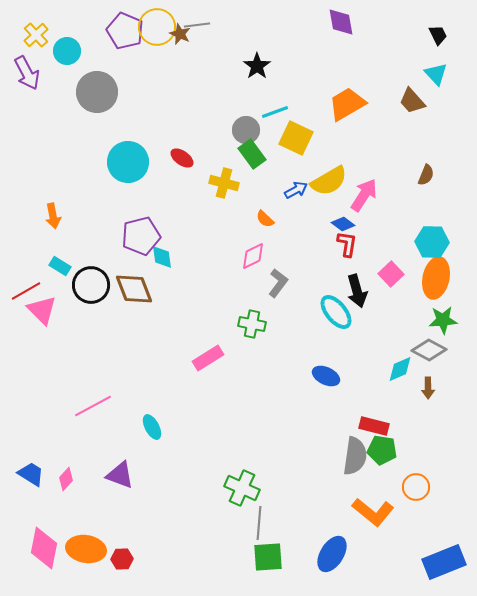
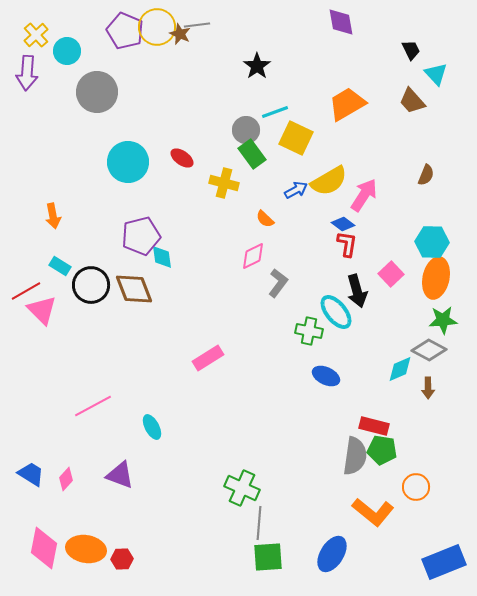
black trapezoid at (438, 35): moved 27 px left, 15 px down
purple arrow at (27, 73): rotated 32 degrees clockwise
green cross at (252, 324): moved 57 px right, 7 px down
